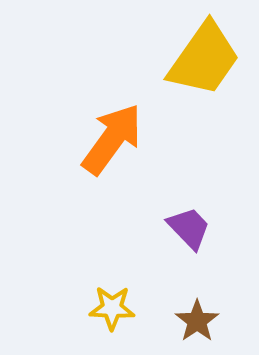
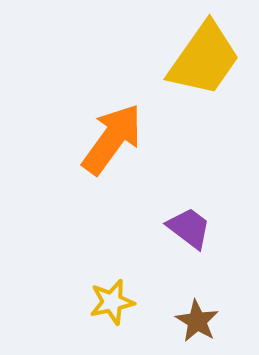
purple trapezoid: rotated 9 degrees counterclockwise
yellow star: moved 6 px up; rotated 15 degrees counterclockwise
brown star: rotated 6 degrees counterclockwise
